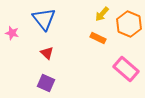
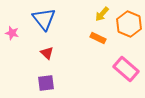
purple square: rotated 30 degrees counterclockwise
